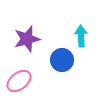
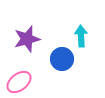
blue circle: moved 1 px up
pink ellipse: moved 1 px down
